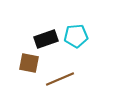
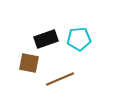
cyan pentagon: moved 3 px right, 3 px down
